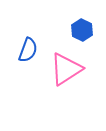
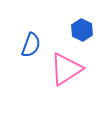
blue semicircle: moved 3 px right, 5 px up
